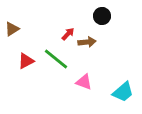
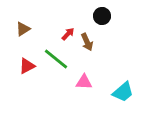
brown triangle: moved 11 px right
brown arrow: rotated 72 degrees clockwise
red triangle: moved 1 px right, 5 px down
pink triangle: rotated 18 degrees counterclockwise
